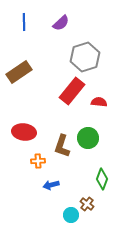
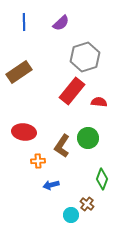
brown L-shape: rotated 15 degrees clockwise
